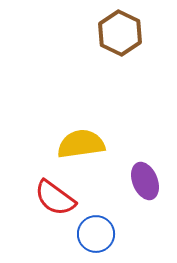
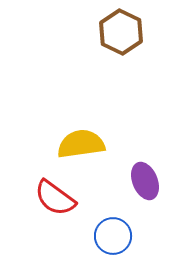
brown hexagon: moved 1 px right, 1 px up
blue circle: moved 17 px right, 2 px down
